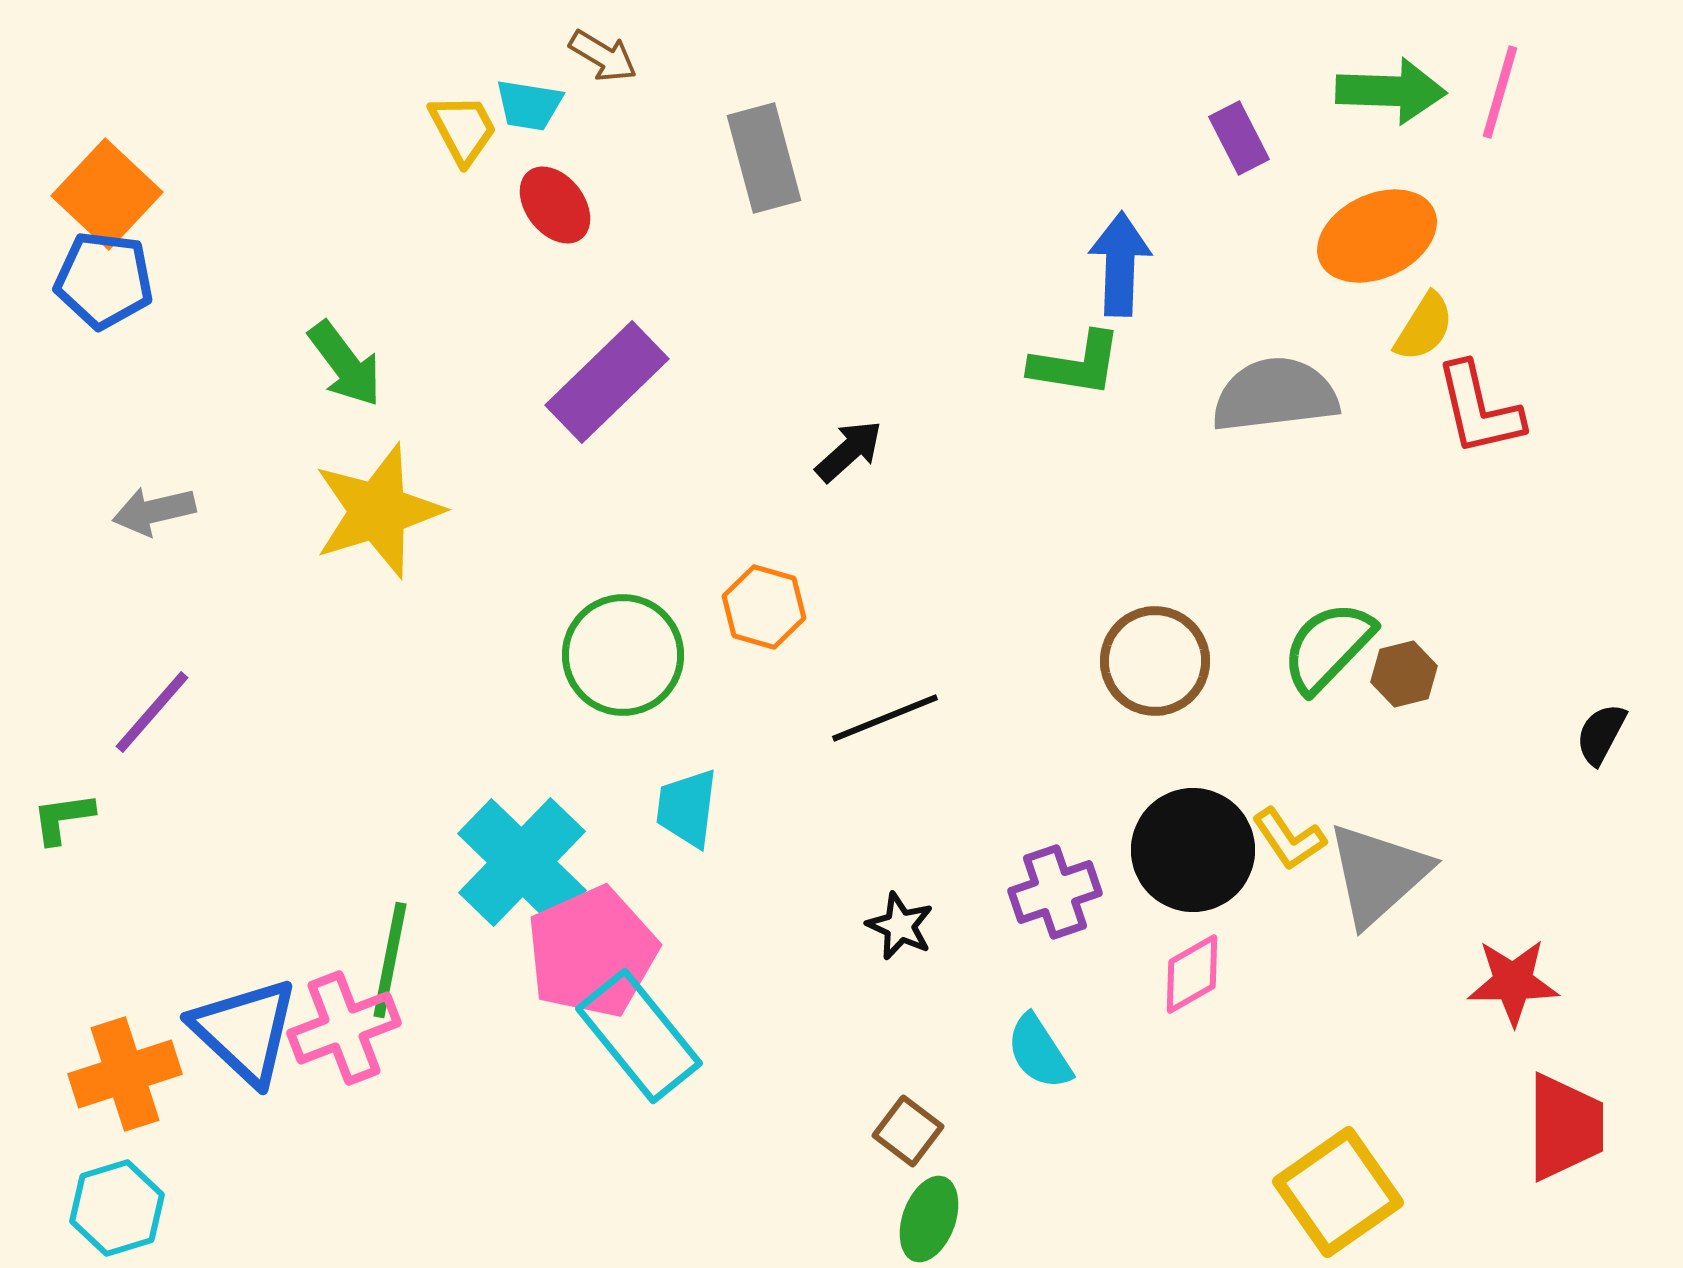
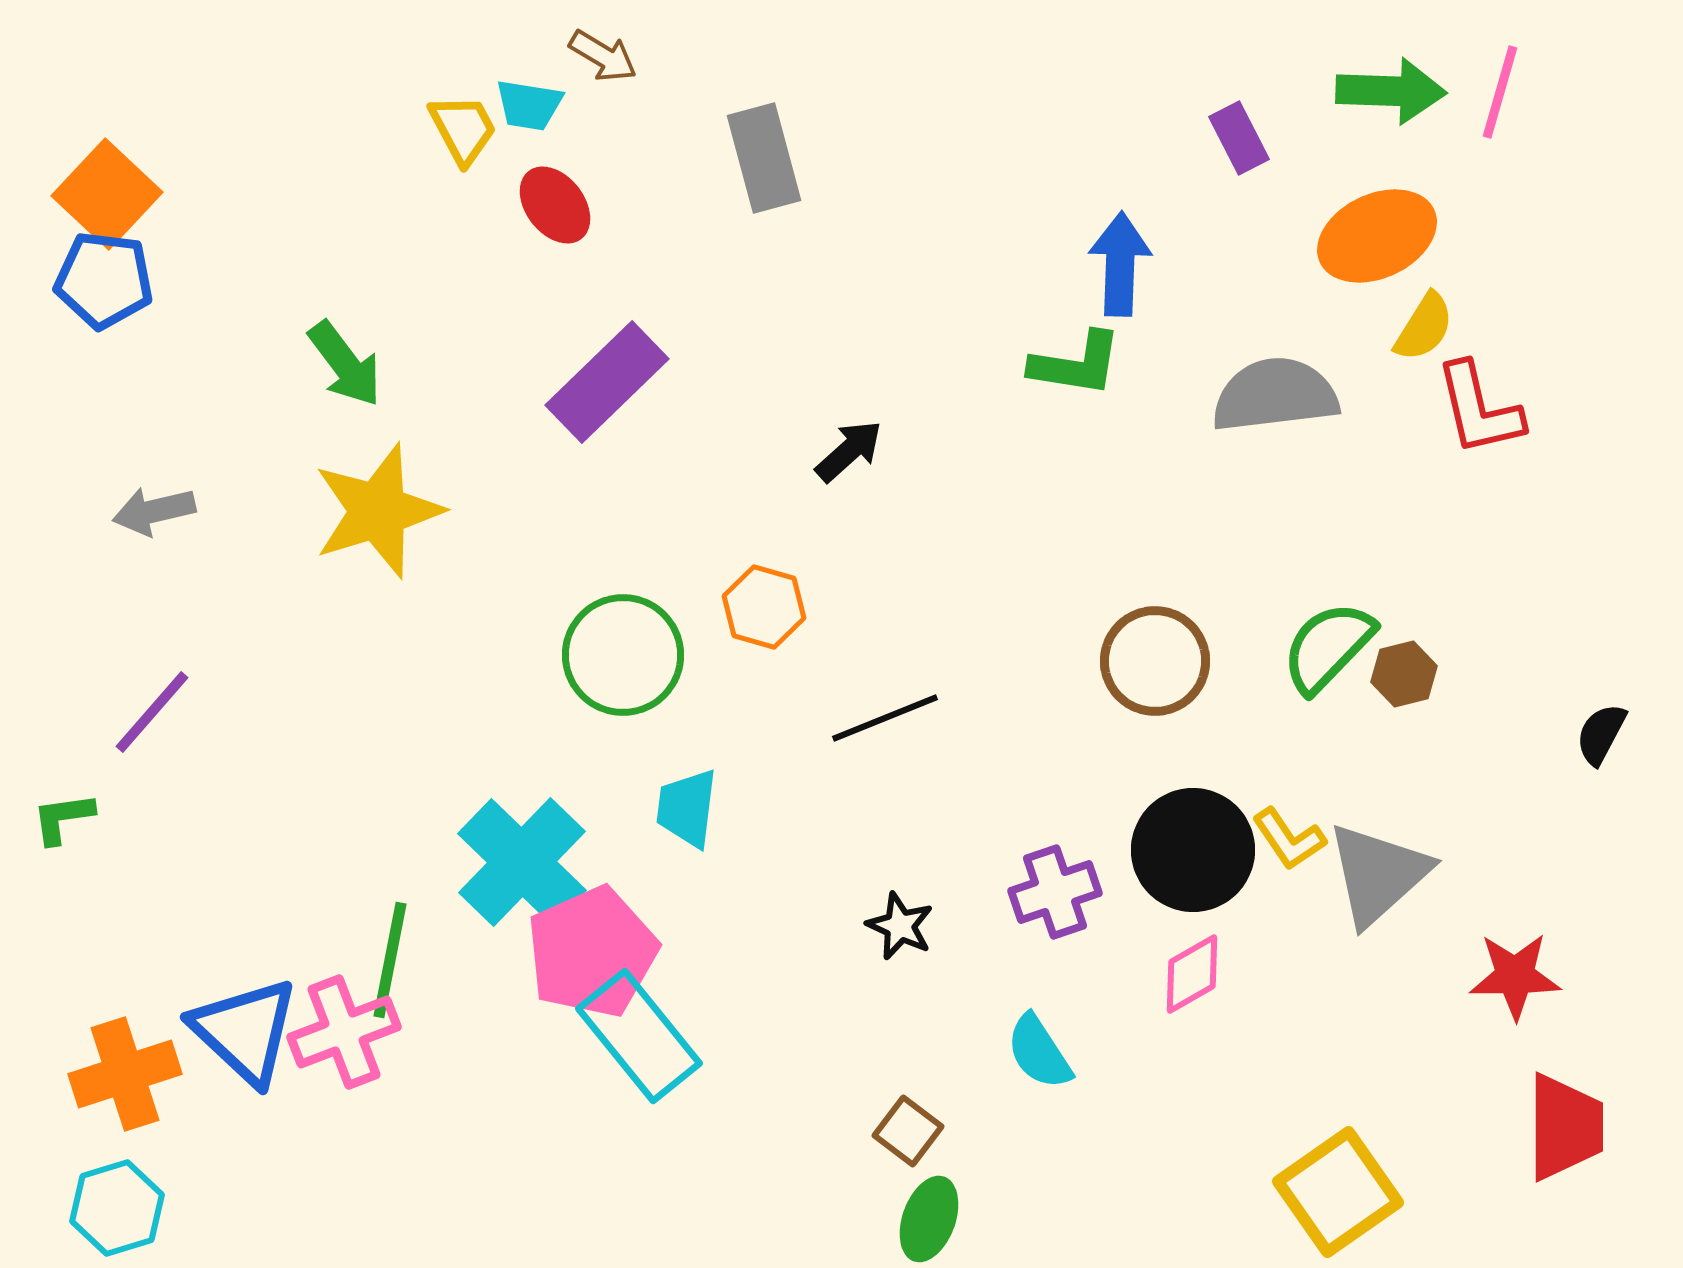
red star at (1513, 982): moved 2 px right, 6 px up
pink cross at (344, 1028): moved 4 px down
